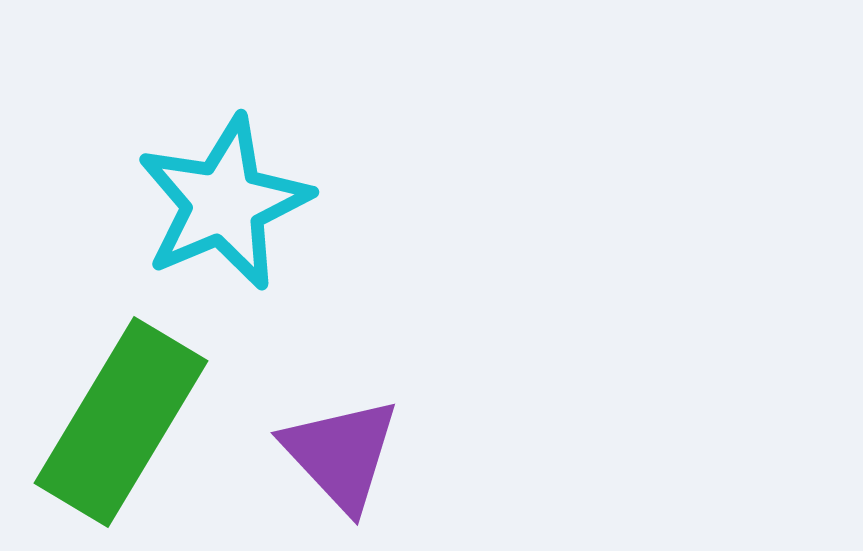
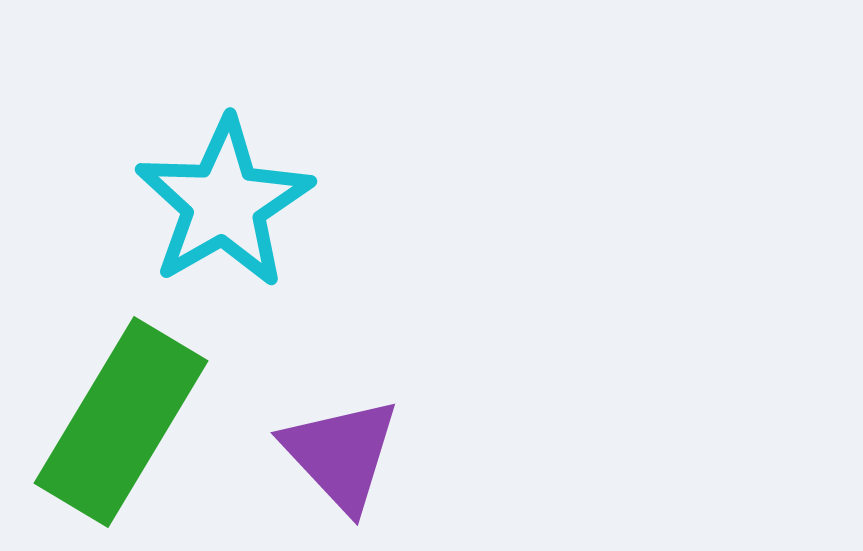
cyan star: rotated 7 degrees counterclockwise
